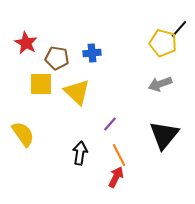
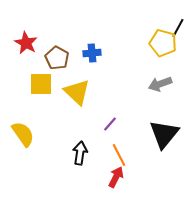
black line: moved 1 px left, 1 px up; rotated 12 degrees counterclockwise
brown pentagon: rotated 20 degrees clockwise
black triangle: moved 1 px up
